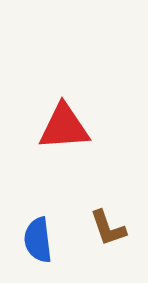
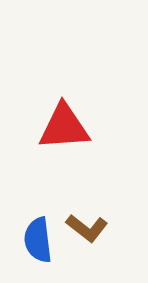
brown L-shape: moved 21 px left; rotated 33 degrees counterclockwise
